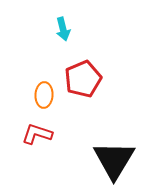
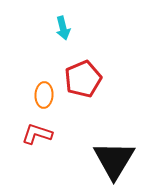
cyan arrow: moved 1 px up
